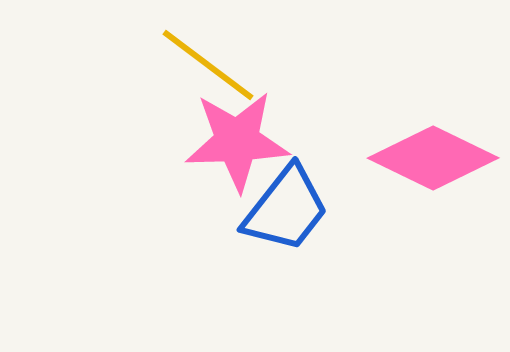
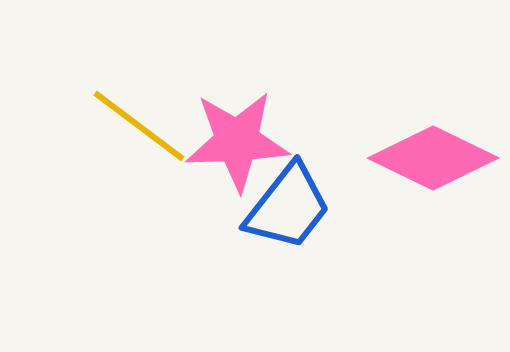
yellow line: moved 69 px left, 61 px down
blue trapezoid: moved 2 px right, 2 px up
